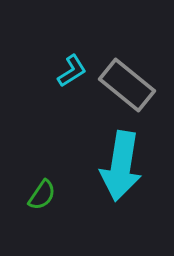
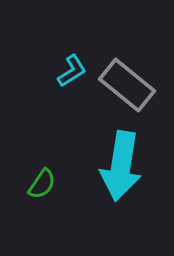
green semicircle: moved 11 px up
